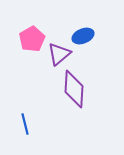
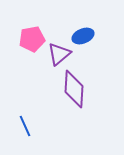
pink pentagon: rotated 20 degrees clockwise
blue line: moved 2 px down; rotated 10 degrees counterclockwise
